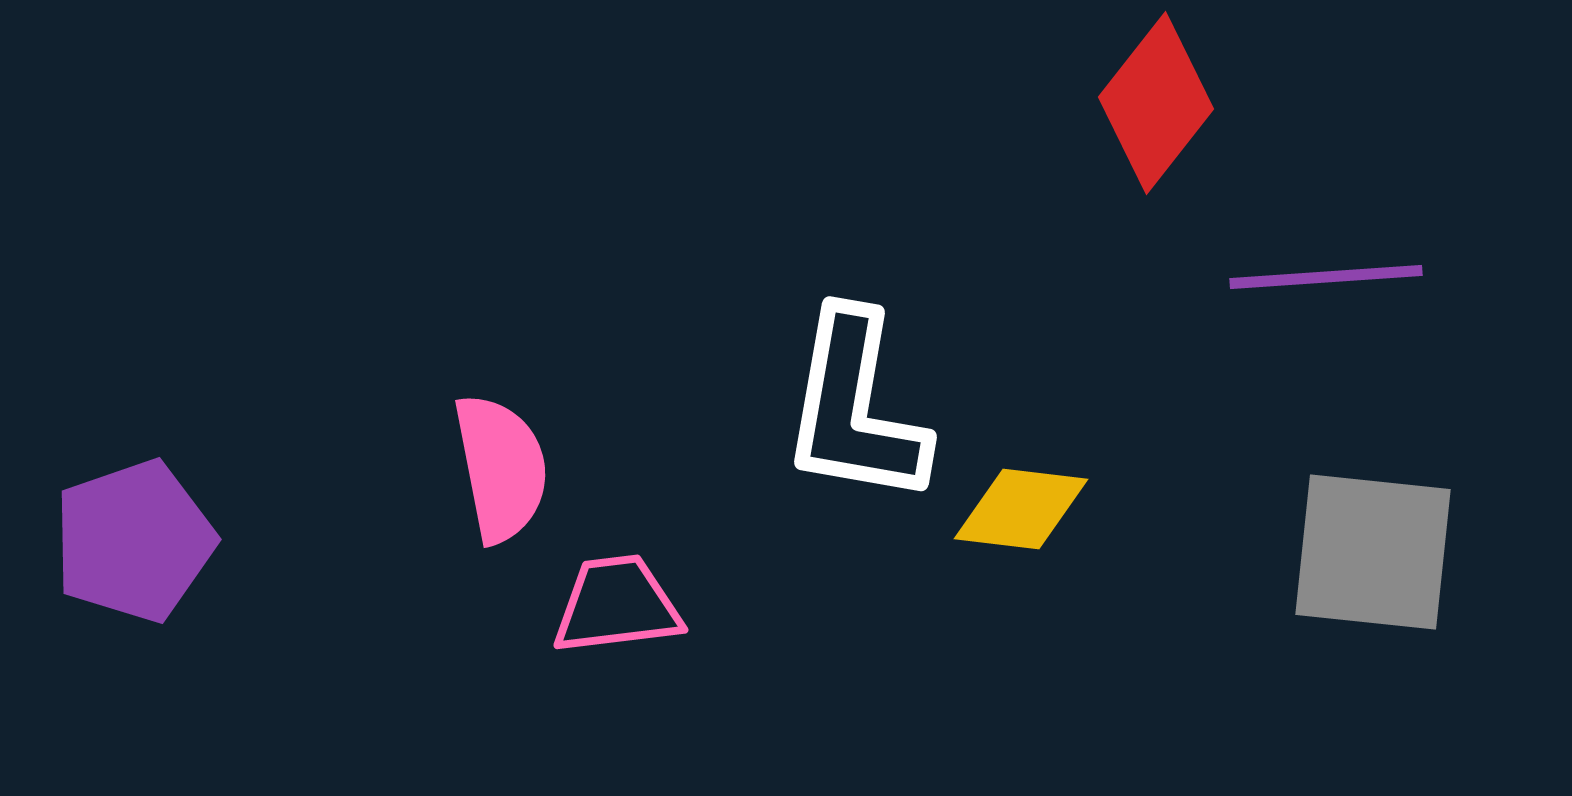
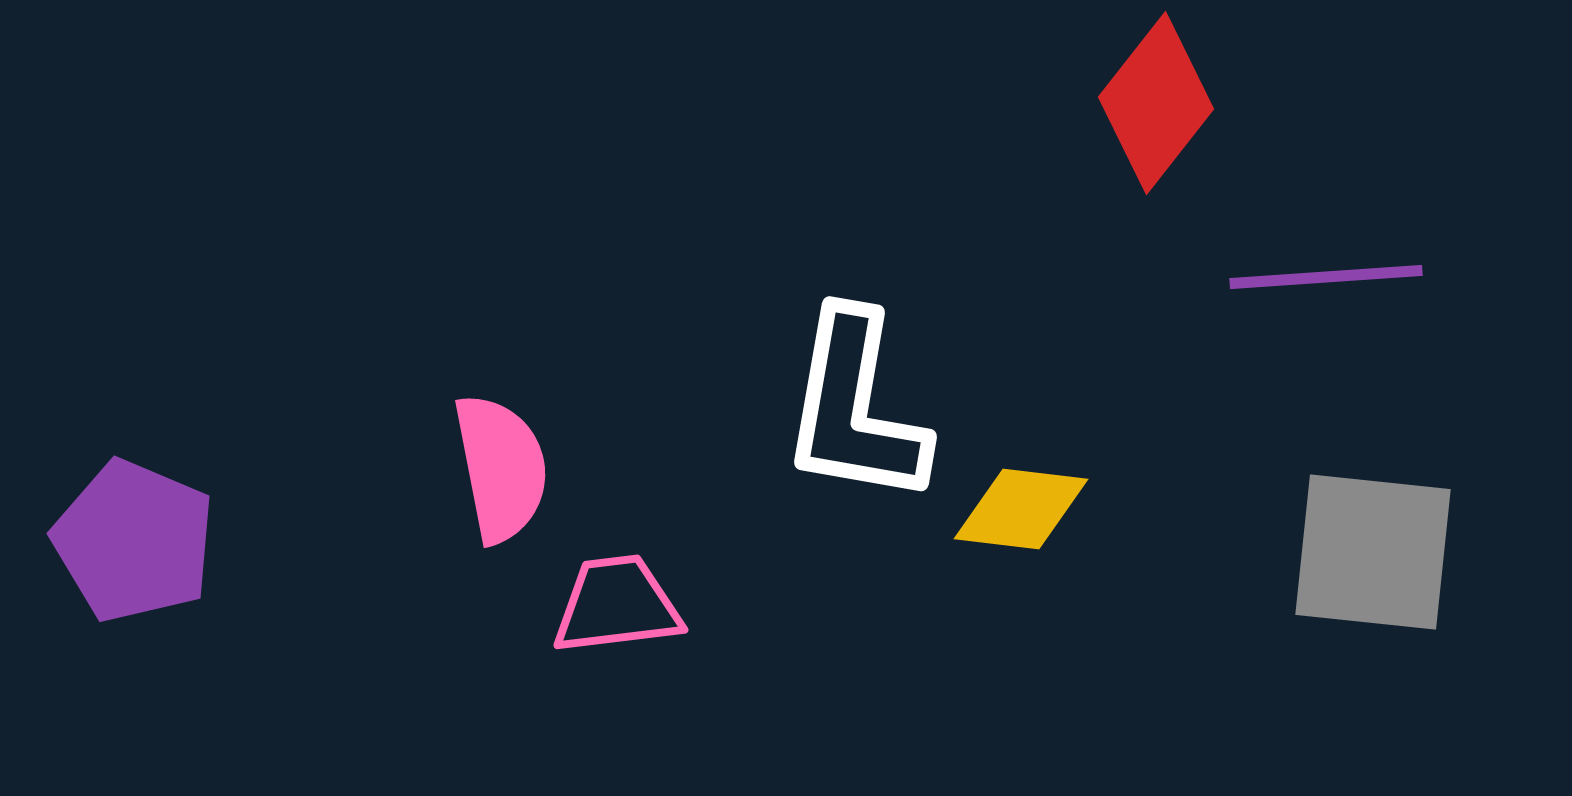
purple pentagon: rotated 30 degrees counterclockwise
